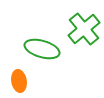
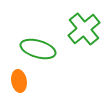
green ellipse: moved 4 px left
